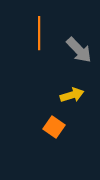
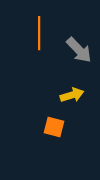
orange square: rotated 20 degrees counterclockwise
